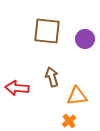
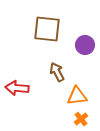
brown square: moved 2 px up
purple circle: moved 6 px down
brown arrow: moved 5 px right, 5 px up; rotated 12 degrees counterclockwise
orange cross: moved 12 px right, 2 px up
